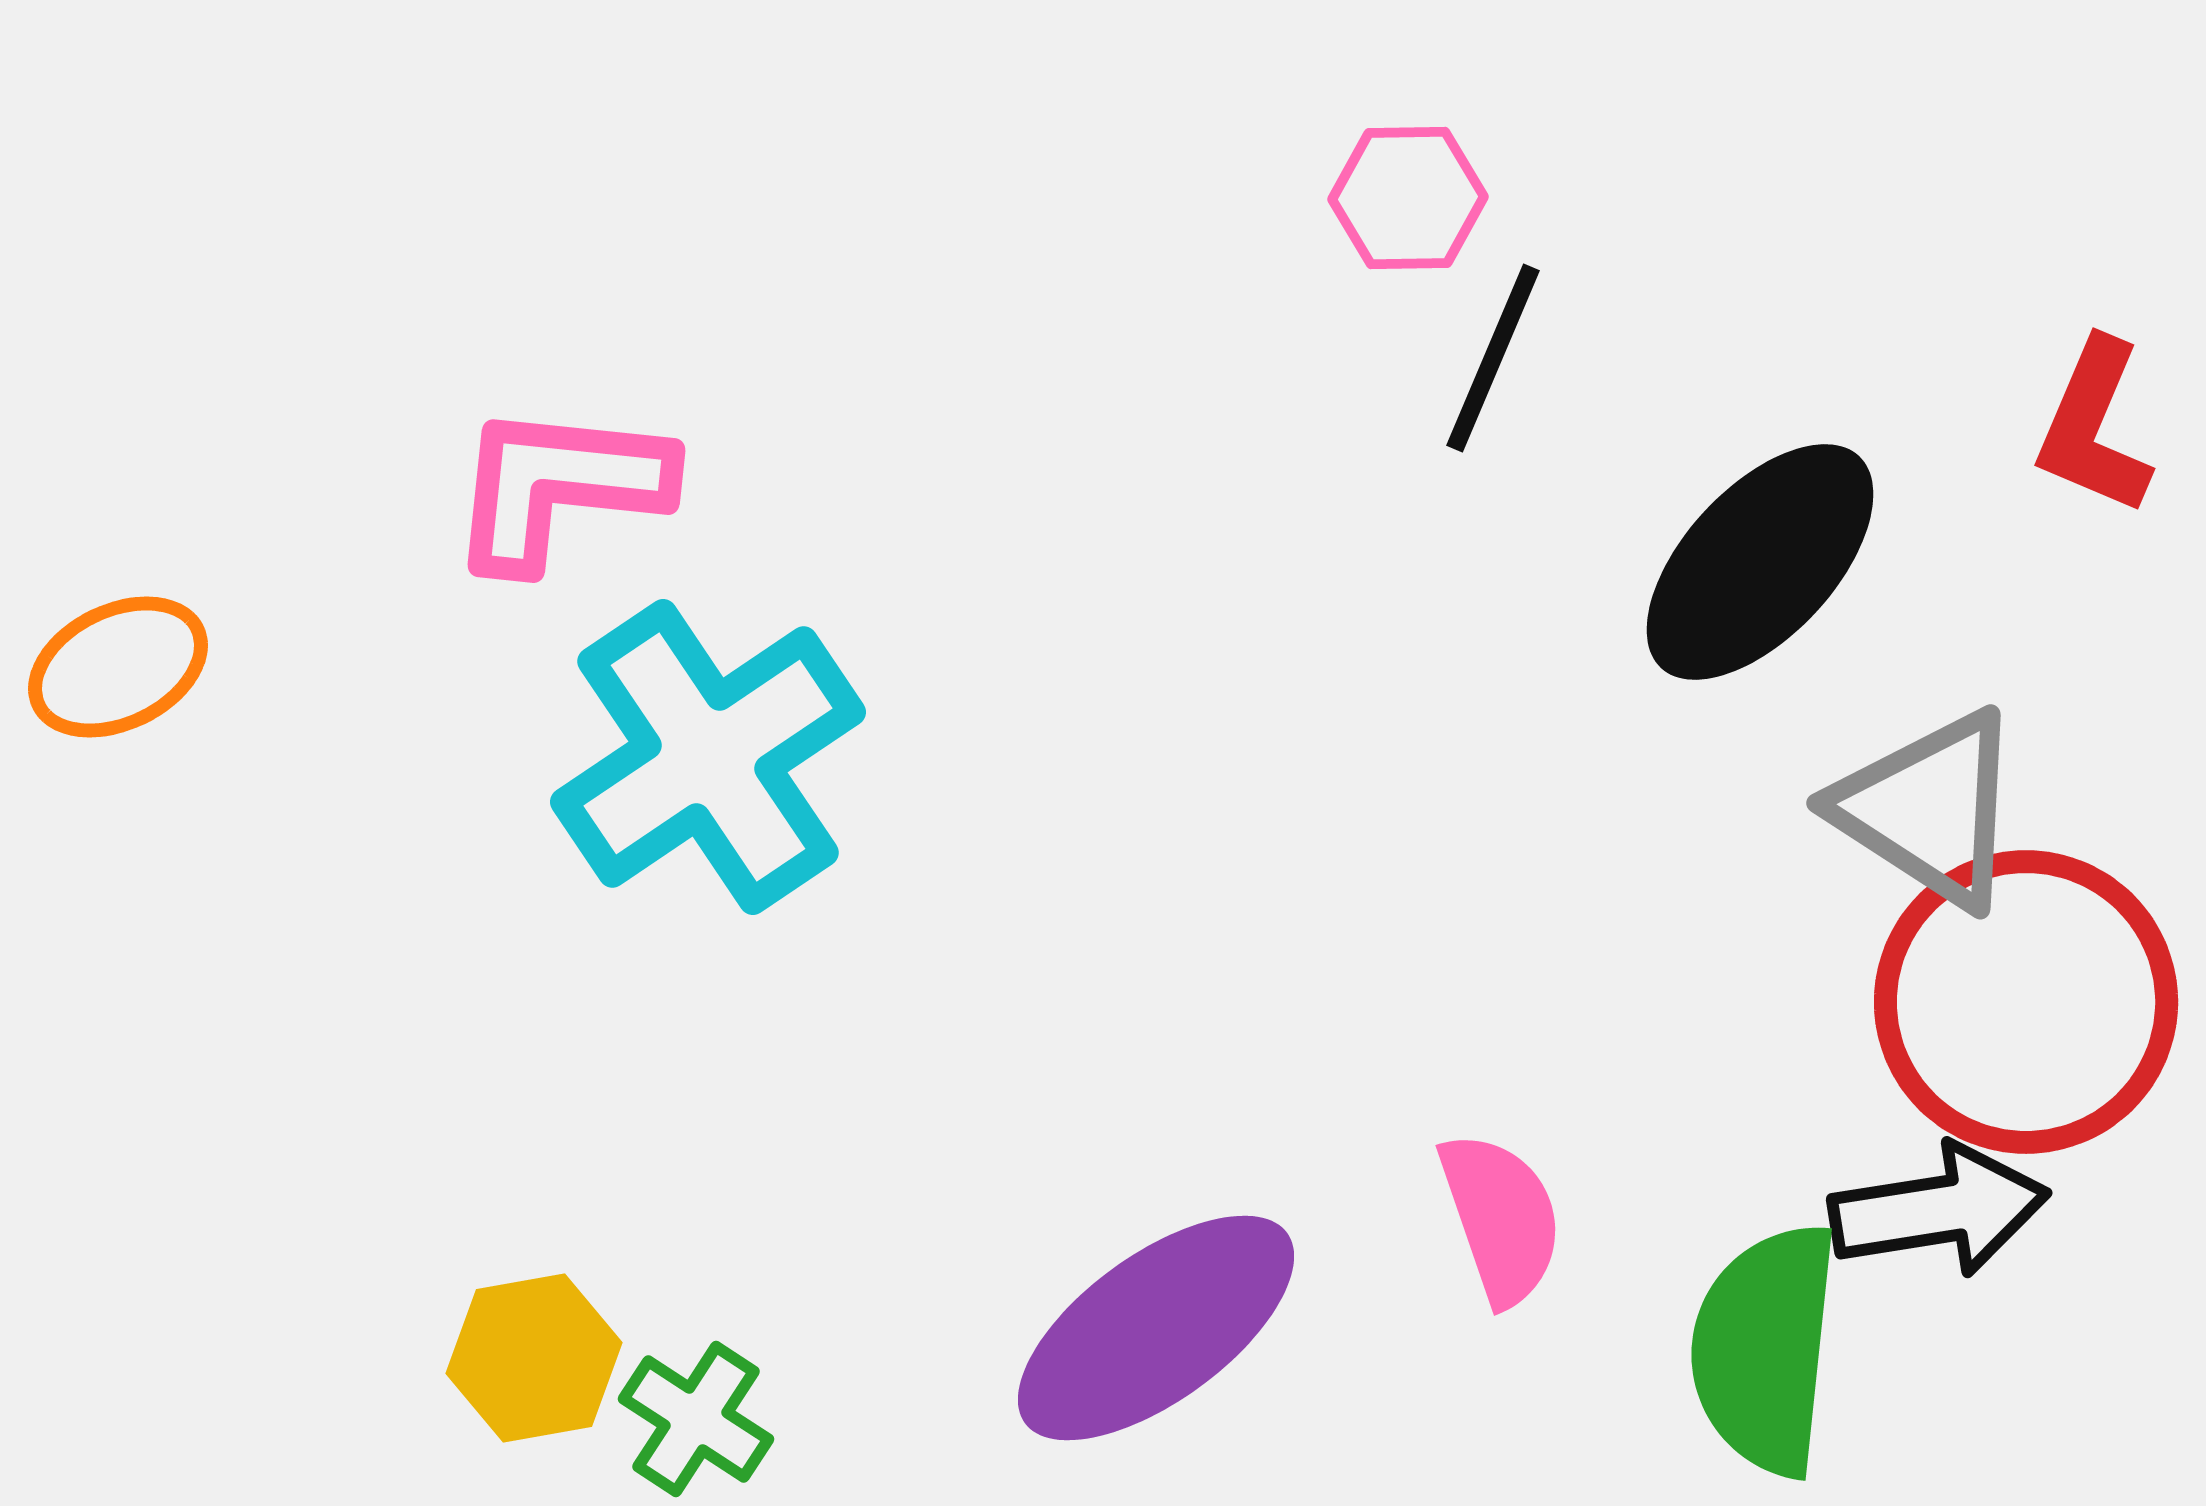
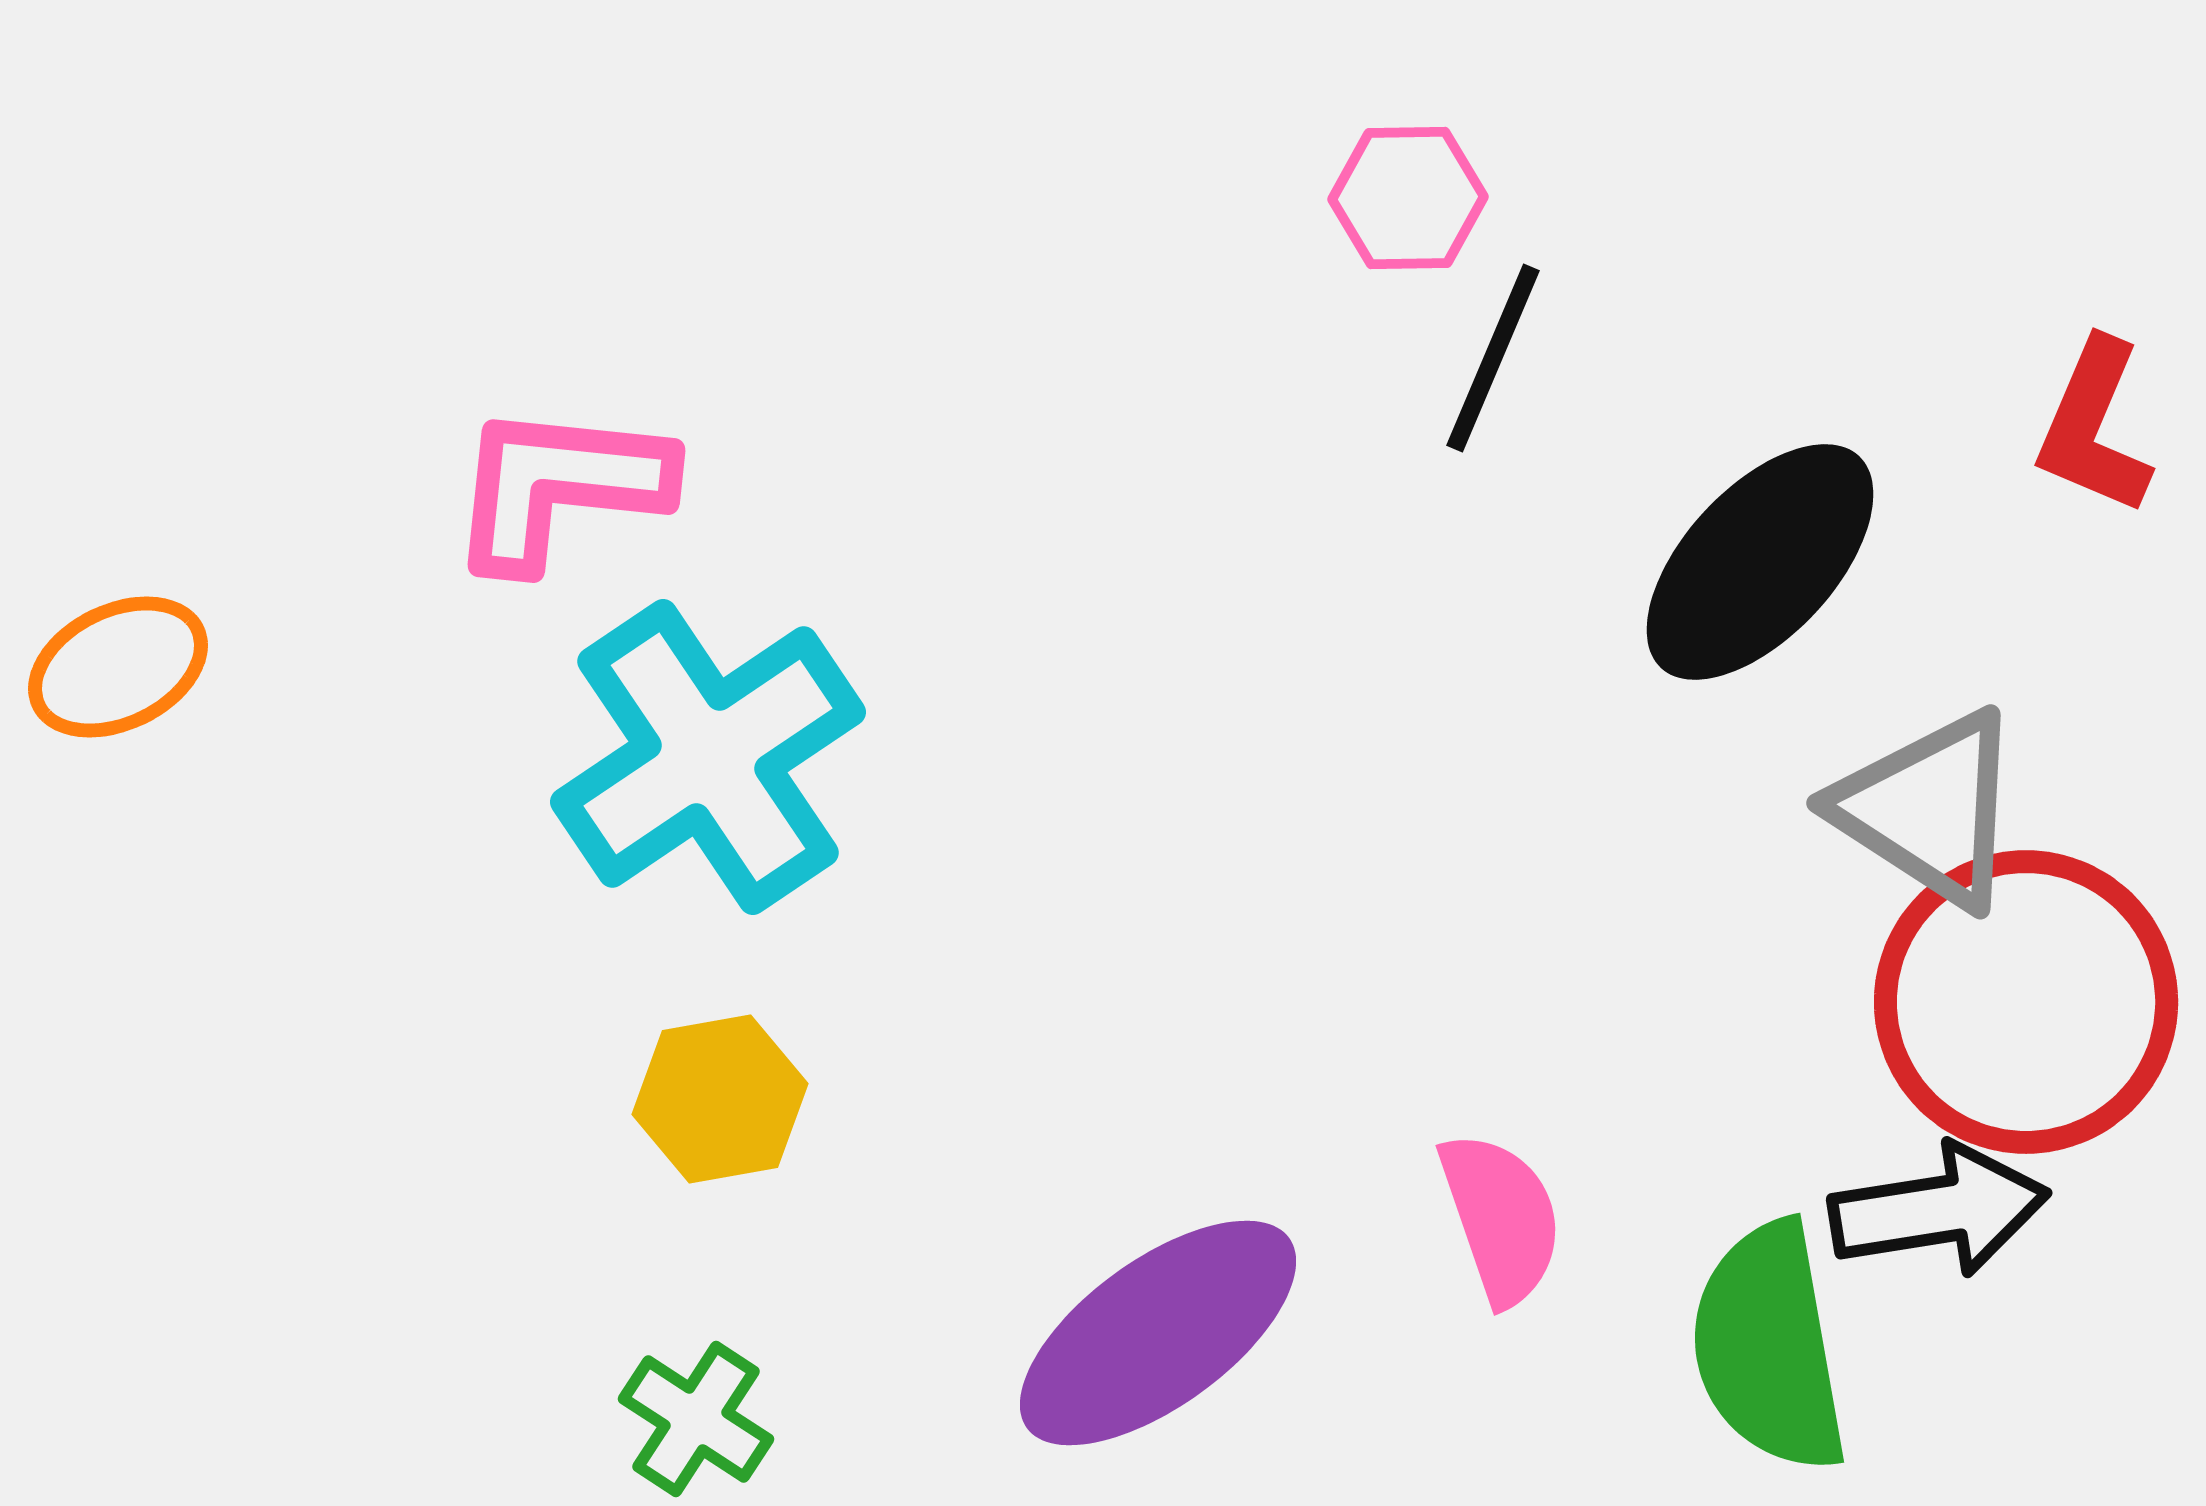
purple ellipse: moved 2 px right, 5 px down
green semicircle: moved 4 px right, 2 px up; rotated 16 degrees counterclockwise
yellow hexagon: moved 186 px right, 259 px up
